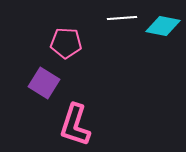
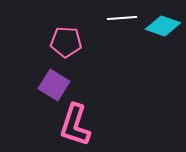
cyan diamond: rotated 8 degrees clockwise
pink pentagon: moved 1 px up
purple square: moved 10 px right, 2 px down
